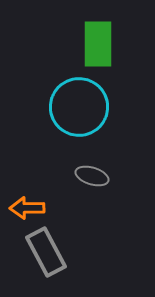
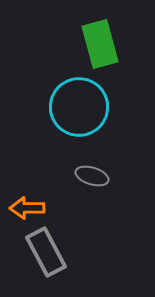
green rectangle: moved 2 px right; rotated 15 degrees counterclockwise
